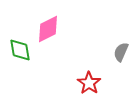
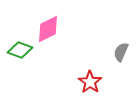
green diamond: rotated 60 degrees counterclockwise
red star: moved 1 px right, 1 px up
